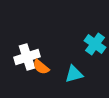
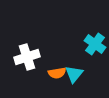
orange semicircle: moved 16 px right, 6 px down; rotated 48 degrees counterclockwise
cyan triangle: rotated 36 degrees counterclockwise
